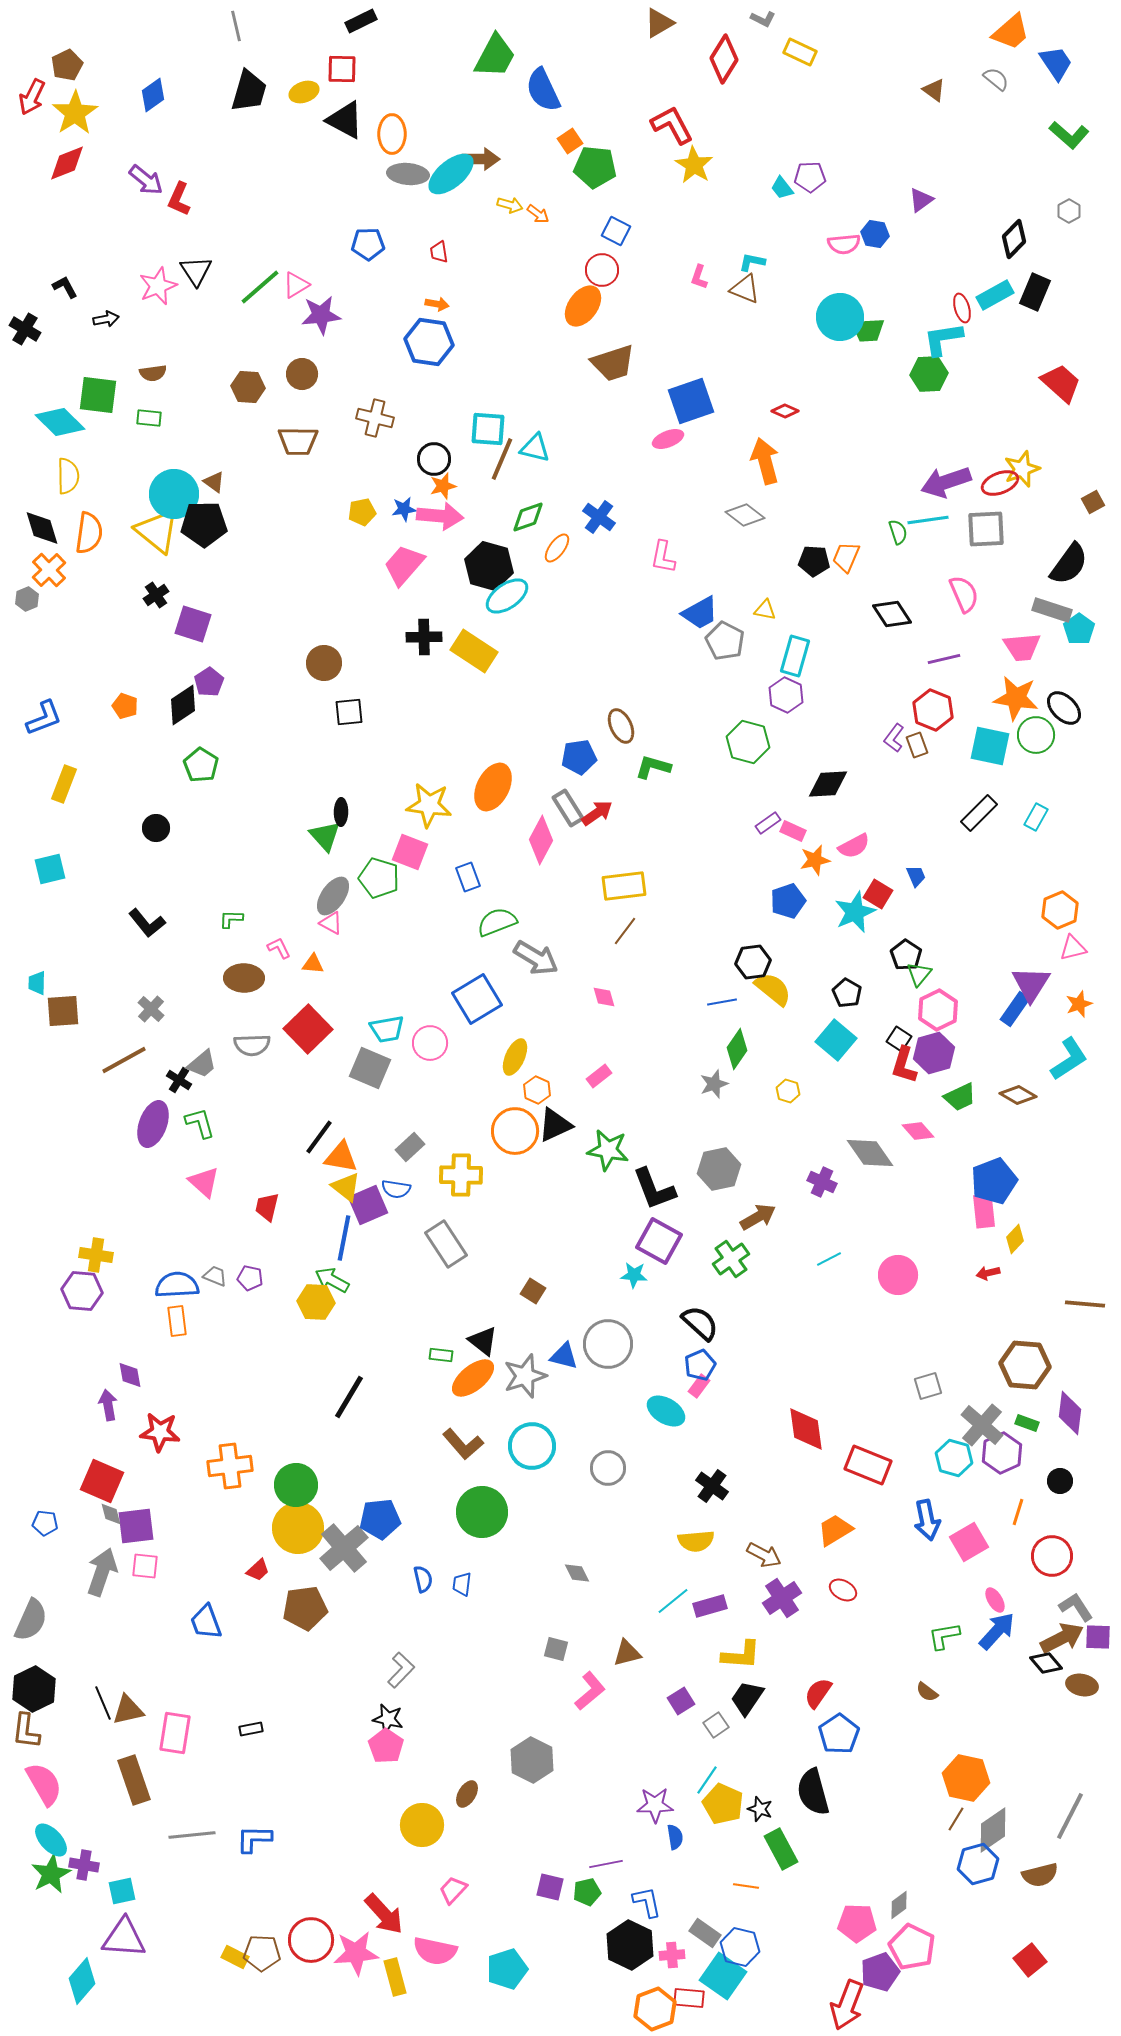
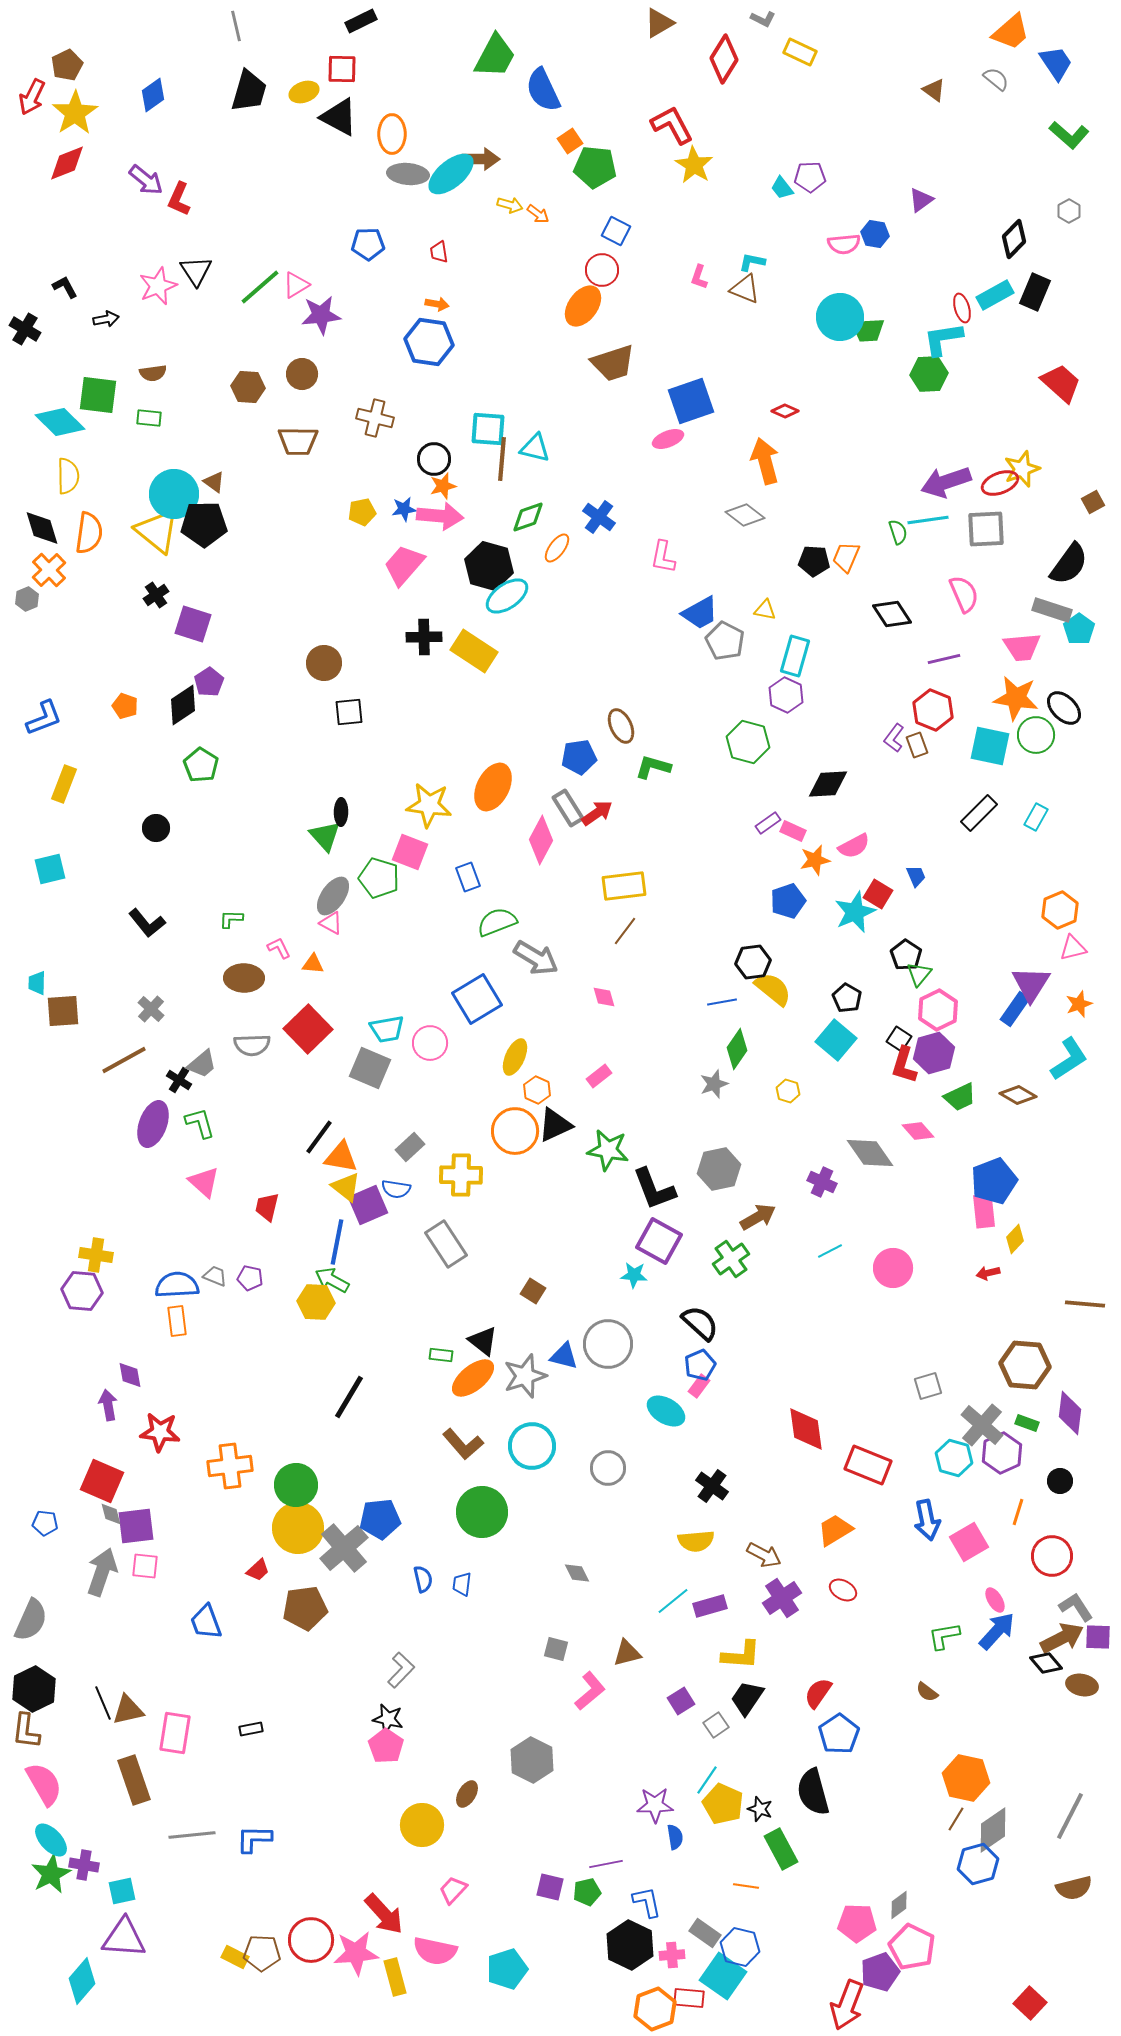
black triangle at (345, 120): moved 6 px left, 3 px up
brown line at (502, 459): rotated 18 degrees counterclockwise
black pentagon at (847, 993): moved 5 px down
blue line at (344, 1238): moved 7 px left, 4 px down
cyan line at (829, 1259): moved 1 px right, 8 px up
pink circle at (898, 1275): moved 5 px left, 7 px up
brown semicircle at (1040, 1875): moved 34 px right, 13 px down
red square at (1030, 1960): moved 43 px down; rotated 8 degrees counterclockwise
